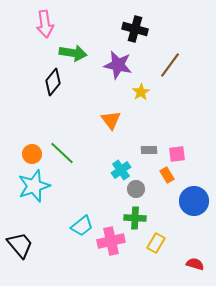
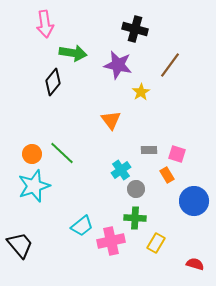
pink square: rotated 24 degrees clockwise
